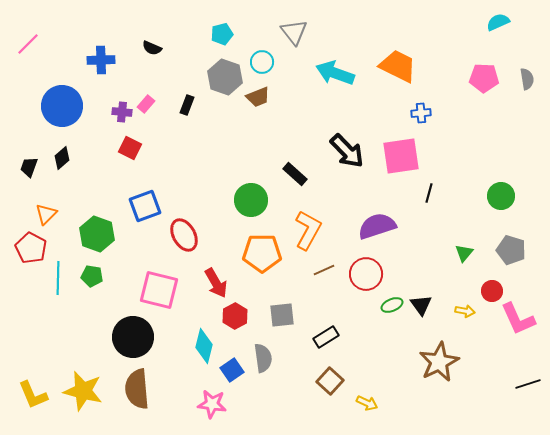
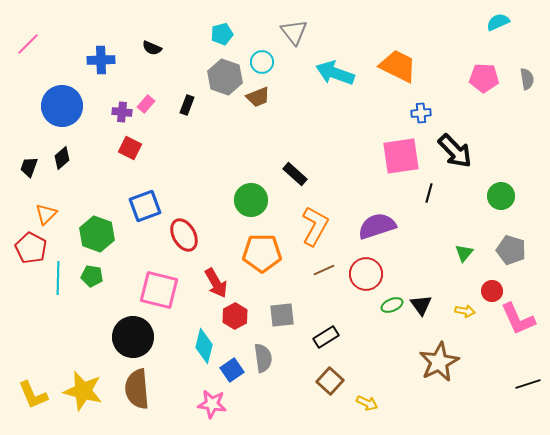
black arrow at (347, 151): moved 108 px right
orange L-shape at (308, 230): moved 7 px right, 4 px up
